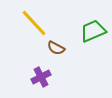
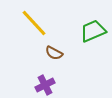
brown semicircle: moved 2 px left, 5 px down
purple cross: moved 4 px right, 8 px down
